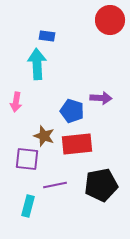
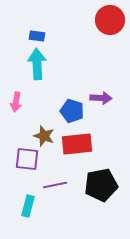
blue rectangle: moved 10 px left
